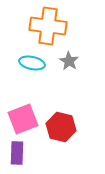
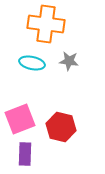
orange cross: moved 2 px left, 2 px up
gray star: rotated 24 degrees counterclockwise
pink square: moved 3 px left
purple rectangle: moved 8 px right, 1 px down
